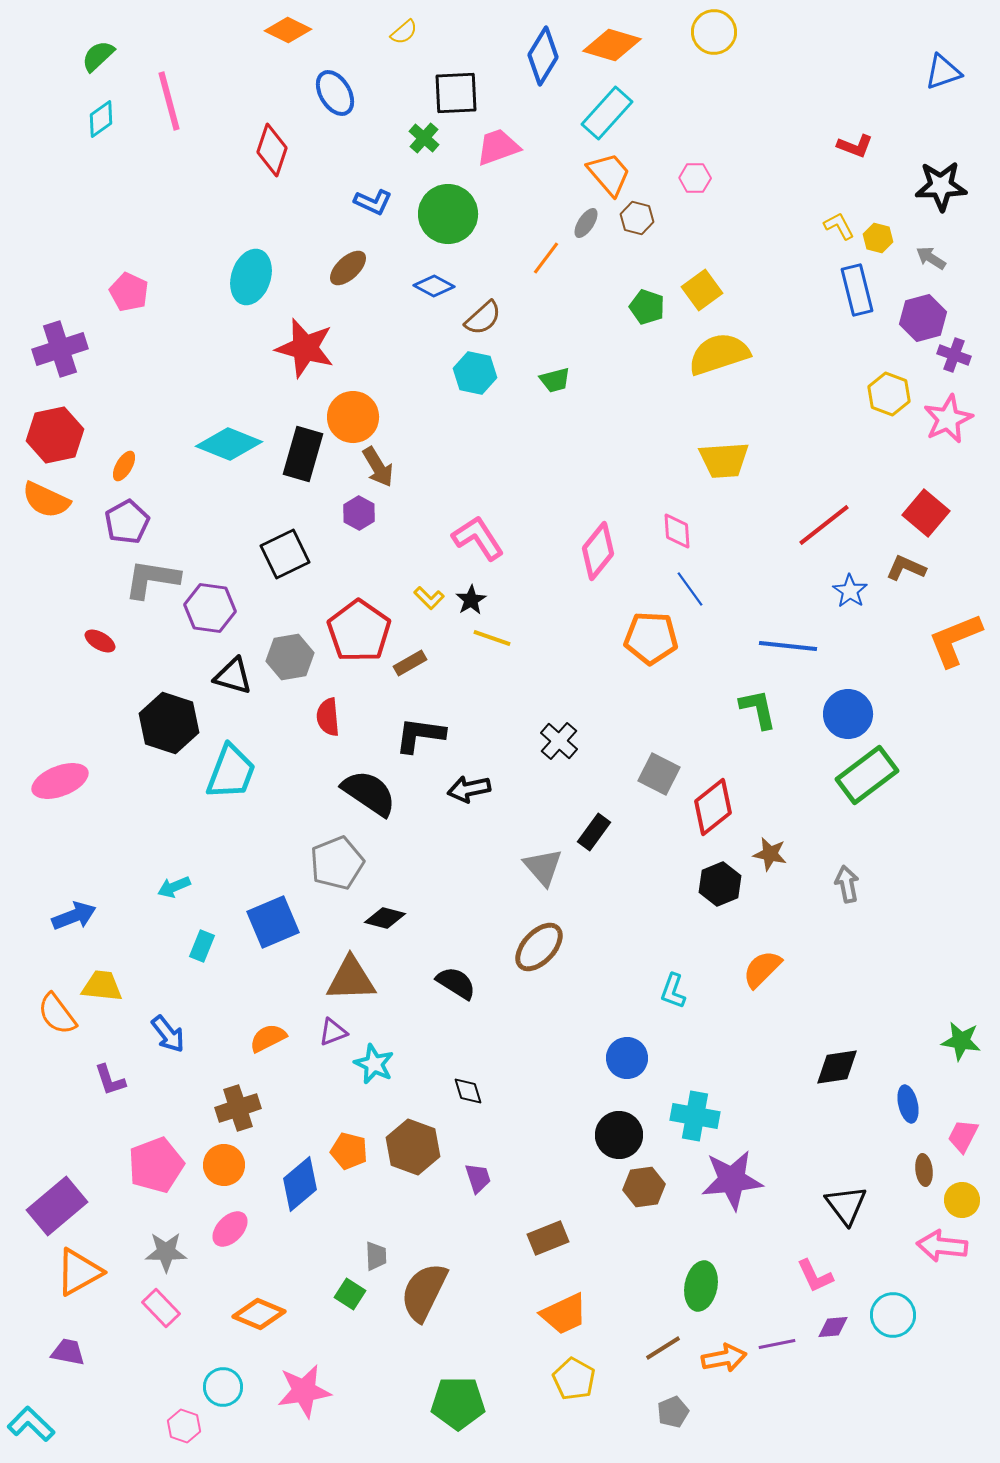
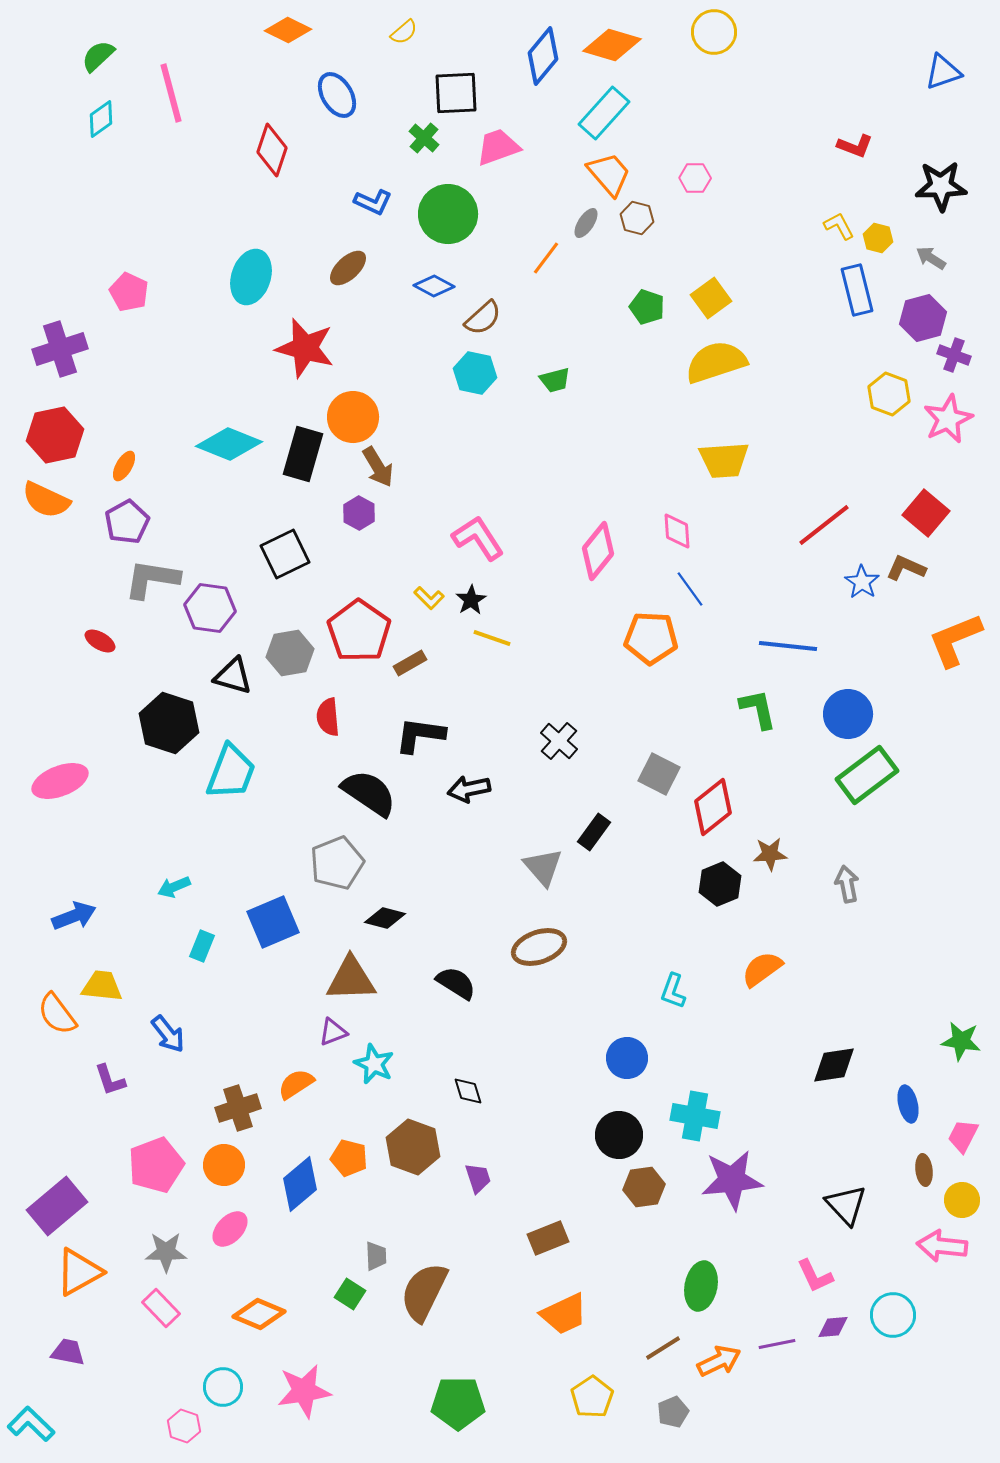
blue diamond at (543, 56): rotated 8 degrees clockwise
blue ellipse at (335, 93): moved 2 px right, 2 px down
pink line at (169, 101): moved 2 px right, 8 px up
cyan rectangle at (607, 113): moved 3 px left
yellow square at (702, 290): moved 9 px right, 8 px down
yellow semicircle at (719, 354): moved 3 px left, 8 px down
blue star at (850, 591): moved 12 px right, 9 px up
gray hexagon at (290, 657): moved 4 px up
brown star at (770, 854): rotated 16 degrees counterclockwise
brown ellipse at (539, 947): rotated 28 degrees clockwise
orange semicircle at (762, 969): rotated 9 degrees clockwise
orange semicircle at (268, 1038): moved 28 px right, 46 px down; rotated 6 degrees counterclockwise
black diamond at (837, 1067): moved 3 px left, 2 px up
orange pentagon at (349, 1151): moved 7 px down
black triangle at (846, 1205): rotated 6 degrees counterclockwise
orange arrow at (724, 1358): moved 5 px left, 3 px down; rotated 15 degrees counterclockwise
yellow pentagon at (574, 1379): moved 18 px right, 18 px down; rotated 9 degrees clockwise
